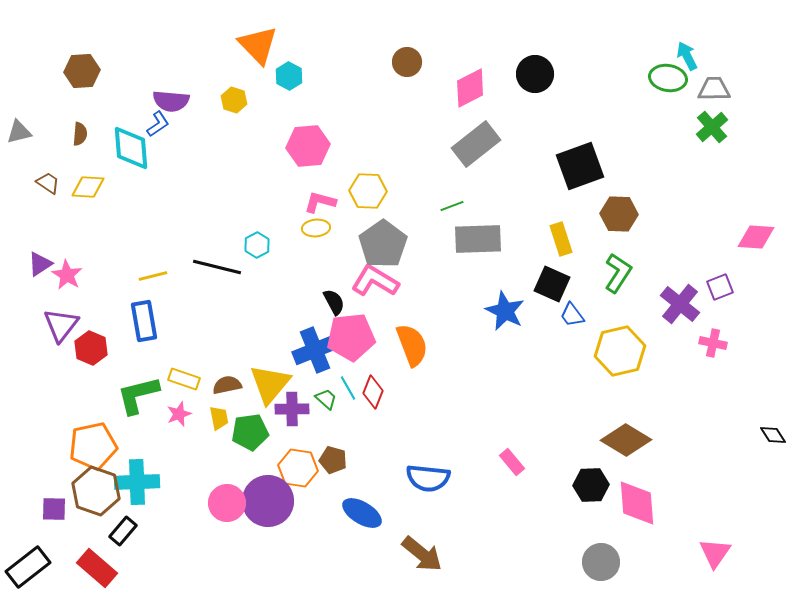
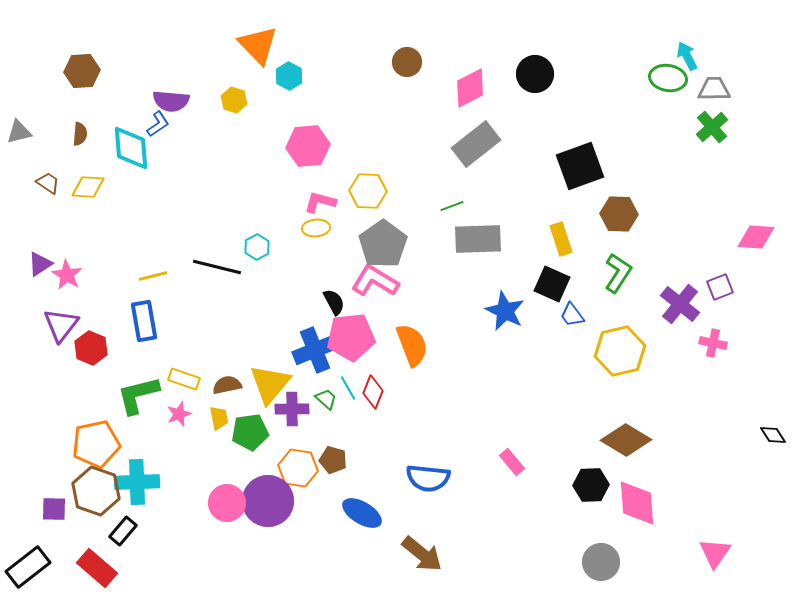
cyan hexagon at (257, 245): moved 2 px down
orange pentagon at (93, 446): moved 3 px right, 2 px up
